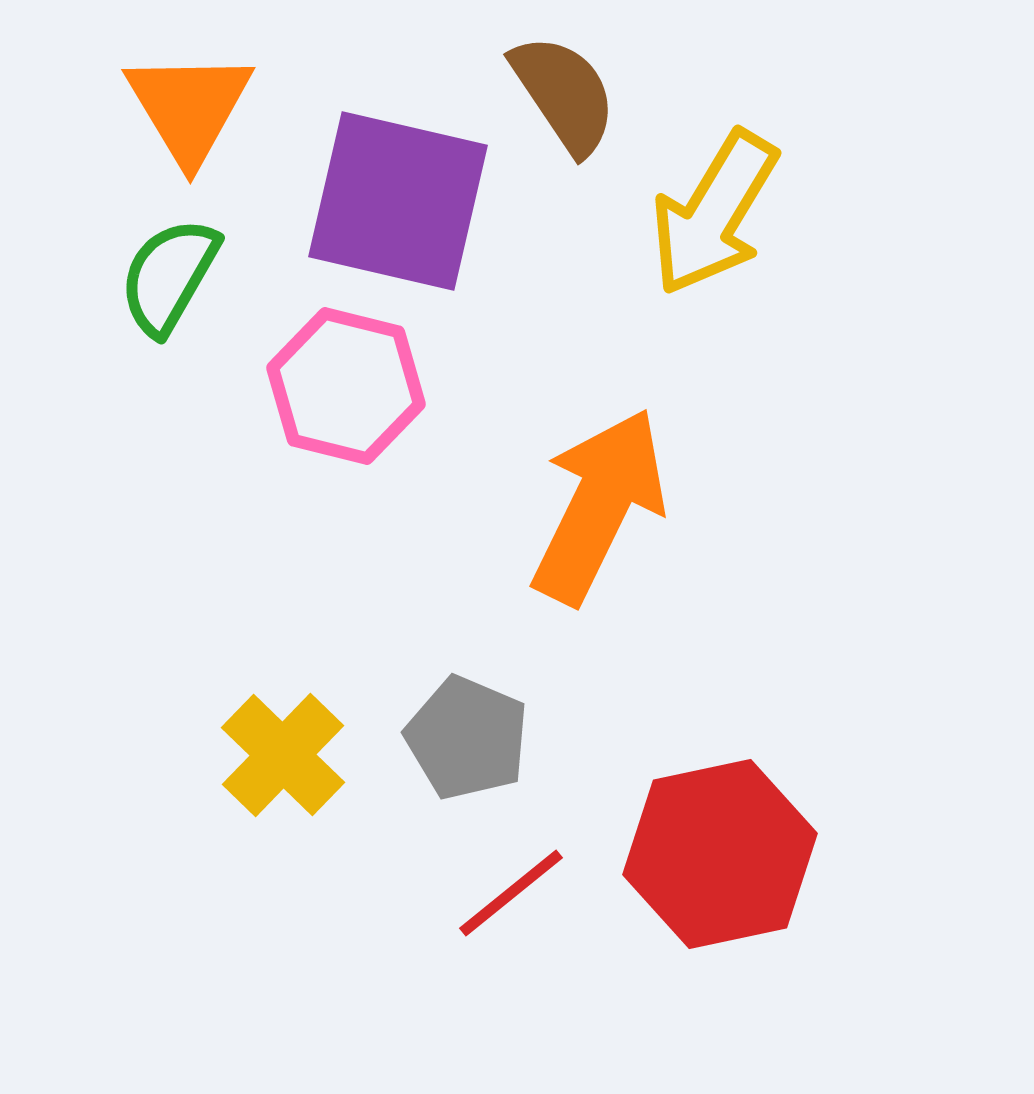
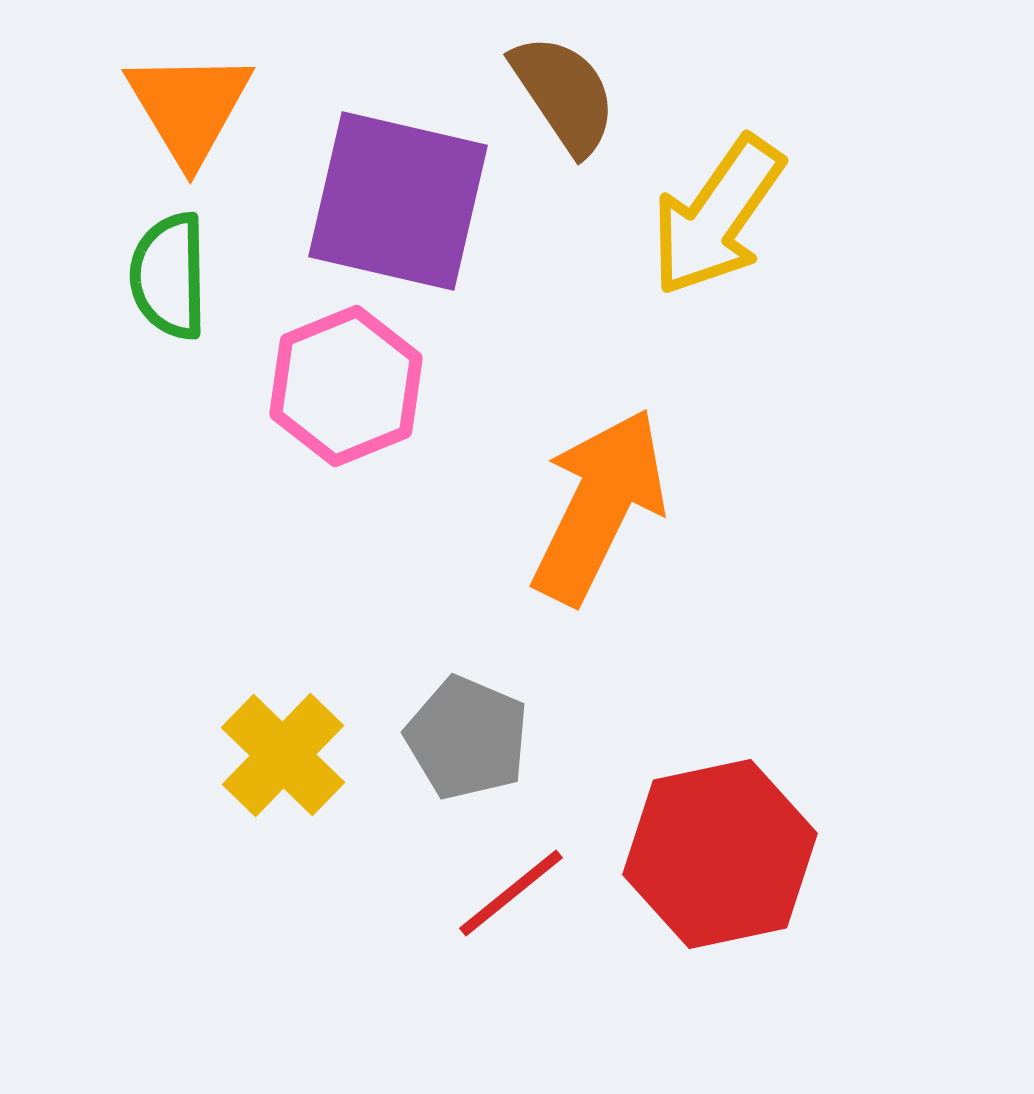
yellow arrow: moved 3 px right, 3 px down; rotated 4 degrees clockwise
green semicircle: rotated 31 degrees counterclockwise
pink hexagon: rotated 24 degrees clockwise
